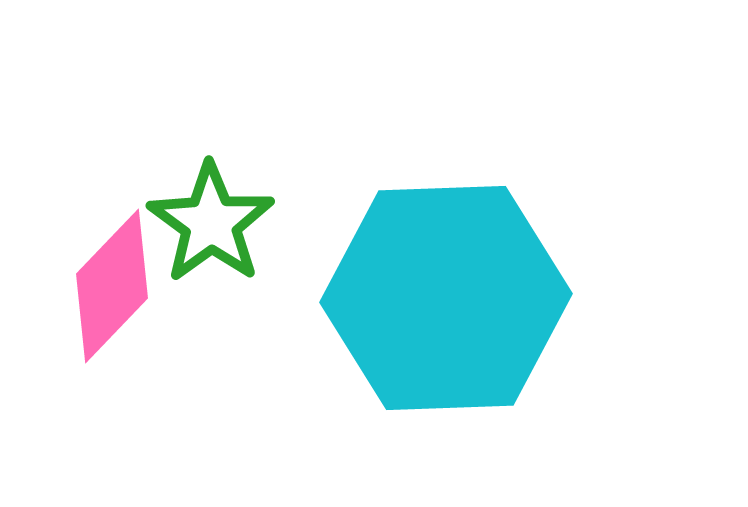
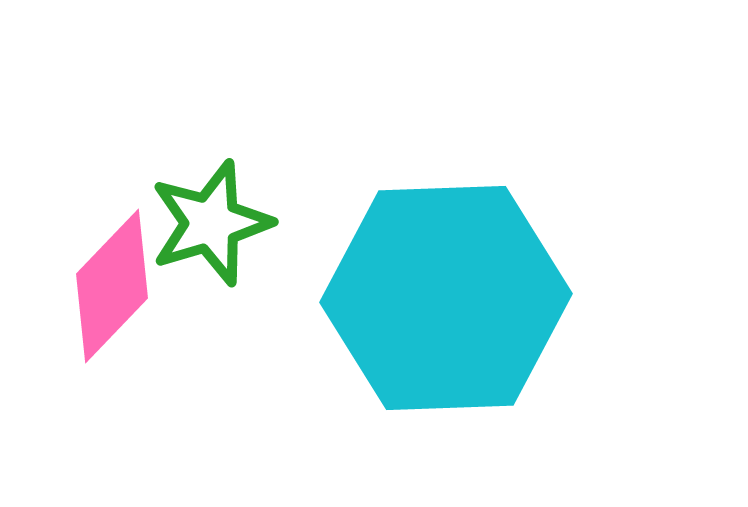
green star: rotated 19 degrees clockwise
